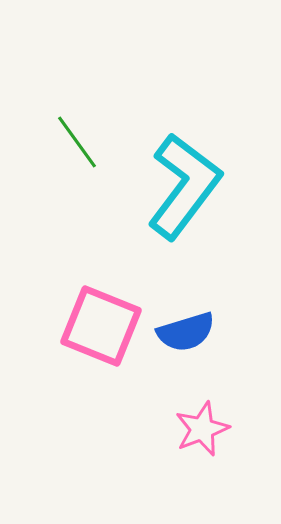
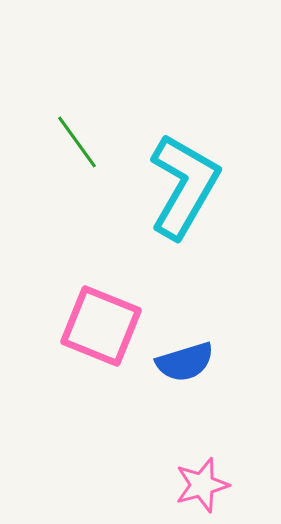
cyan L-shape: rotated 7 degrees counterclockwise
blue semicircle: moved 1 px left, 30 px down
pink star: moved 56 px down; rotated 6 degrees clockwise
